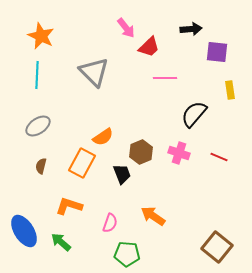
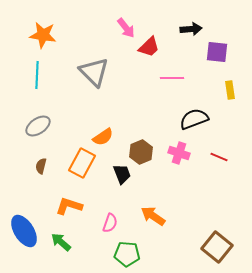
orange star: moved 2 px right, 1 px up; rotated 16 degrees counterclockwise
pink line: moved 7 px right
black semicircle: moved 5 px down; rotated 28 degrees clockwise
